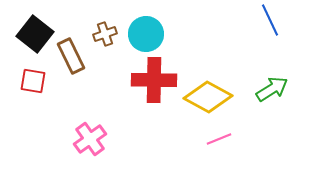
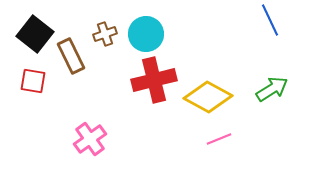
red cross: rotated 15 degrees counterclockwise
